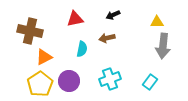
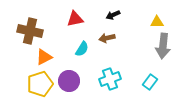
cyan semicircle: rotated 21 degrees clockwise
yellow pentagon: rotated 15 degrees clockwise
